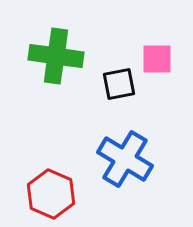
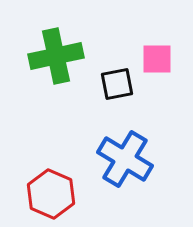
green cross: rotated 20 degrees counterclockwise
black square: moved 2 px left
